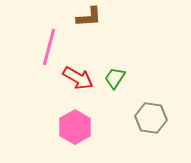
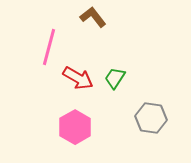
brown L-shape: moved 4 px right; rotated 124 degrees counterclockwise
